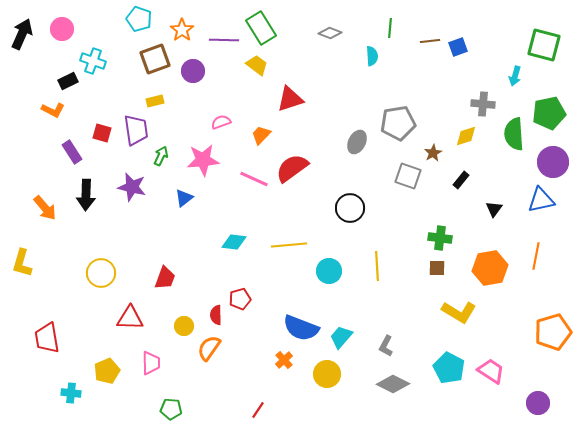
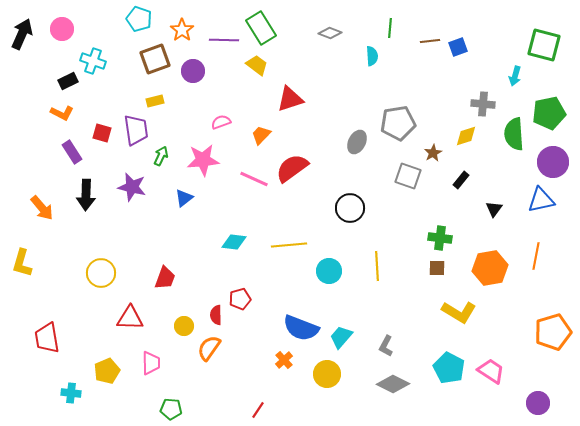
orange L-shape at (53, 110): moved 9 px right, 3 px down
orange arrow at (45, 208): moved 3 px left
